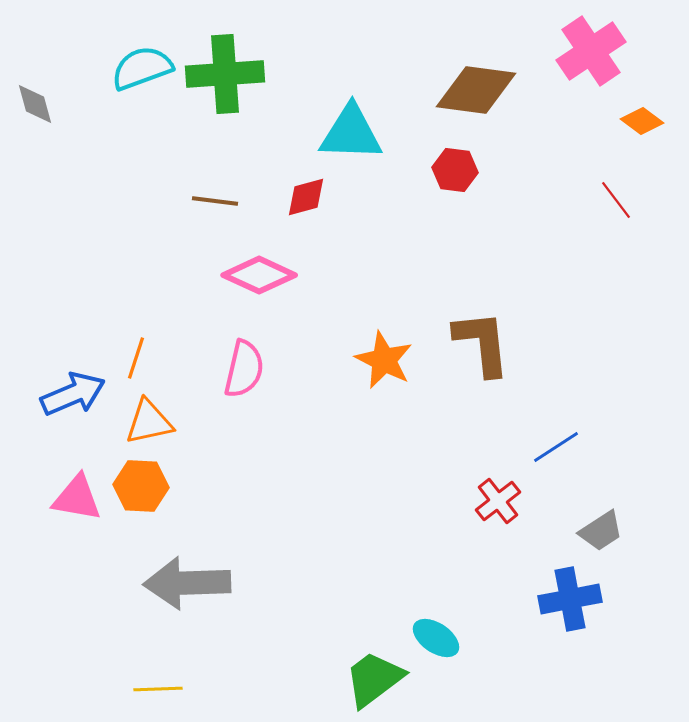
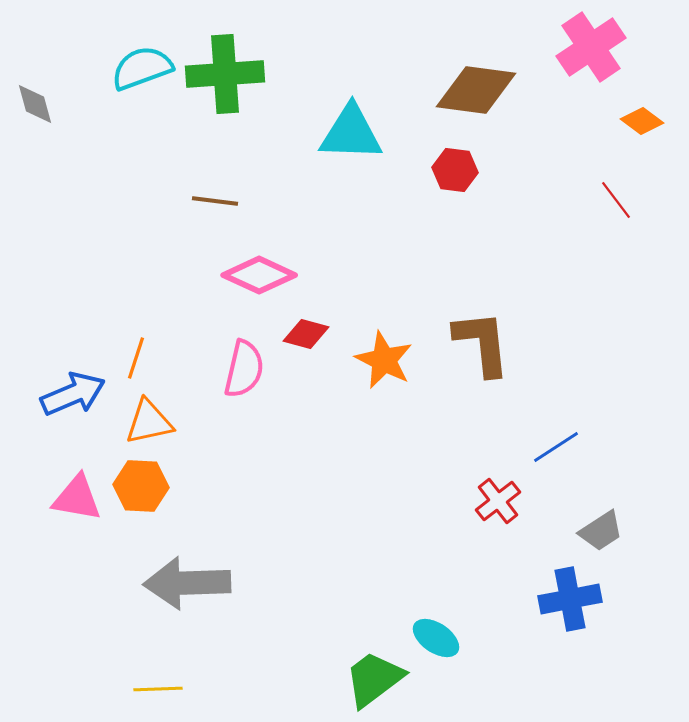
pink cross: moved 4 px up
red diamond: moved 137 px down; rotated 30 degrees clockwise
